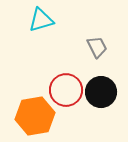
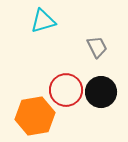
cyan triangle: moved 2 px right, 1 px down
